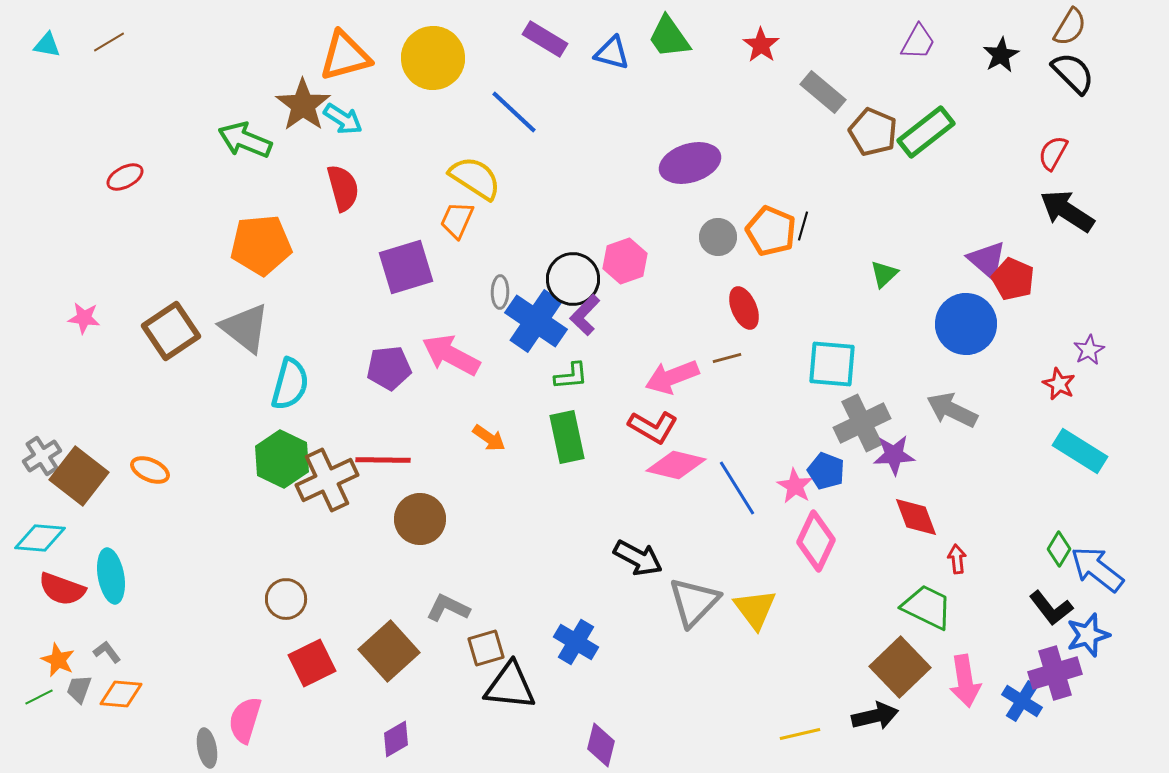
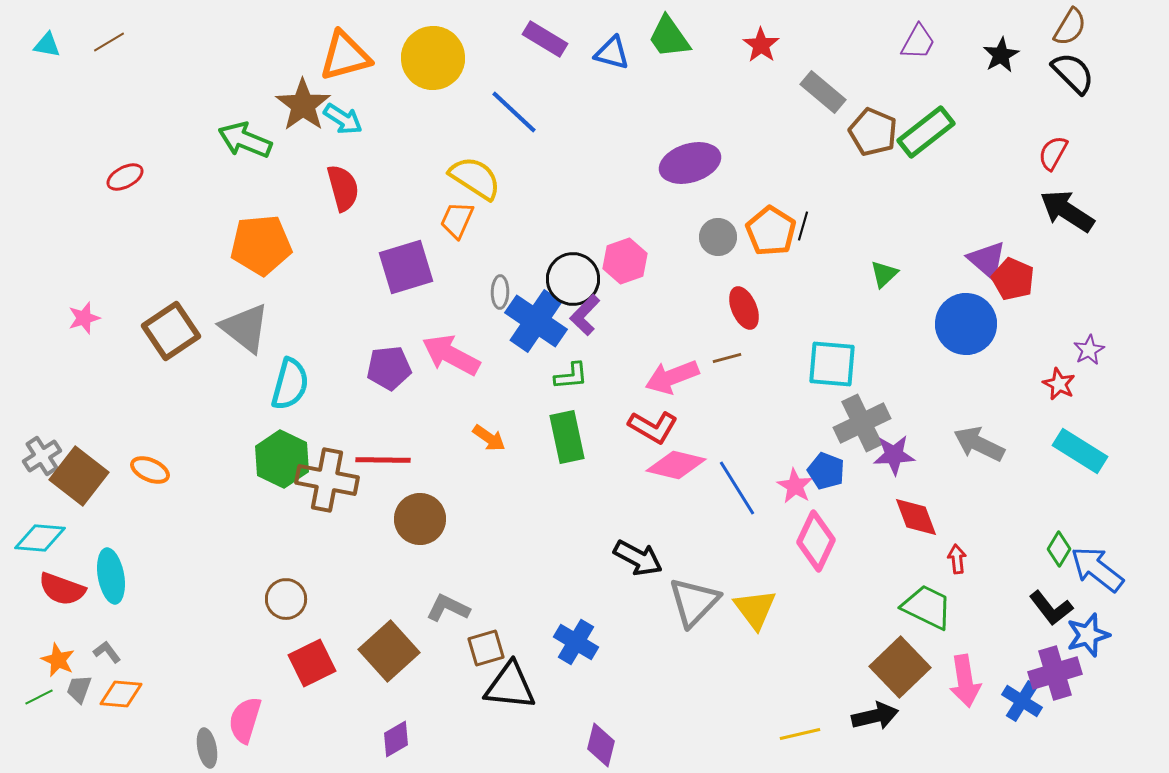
orange pentagon at (771, 231): rotated 9 degrees clockwise
pink star at (84, 318): rotated 24 degrees counterclockwise
gray arrow at (952, 410): moved 27 px right, 34 px down
brown cross at (327, 480): rotated 36 degrees clockwise
